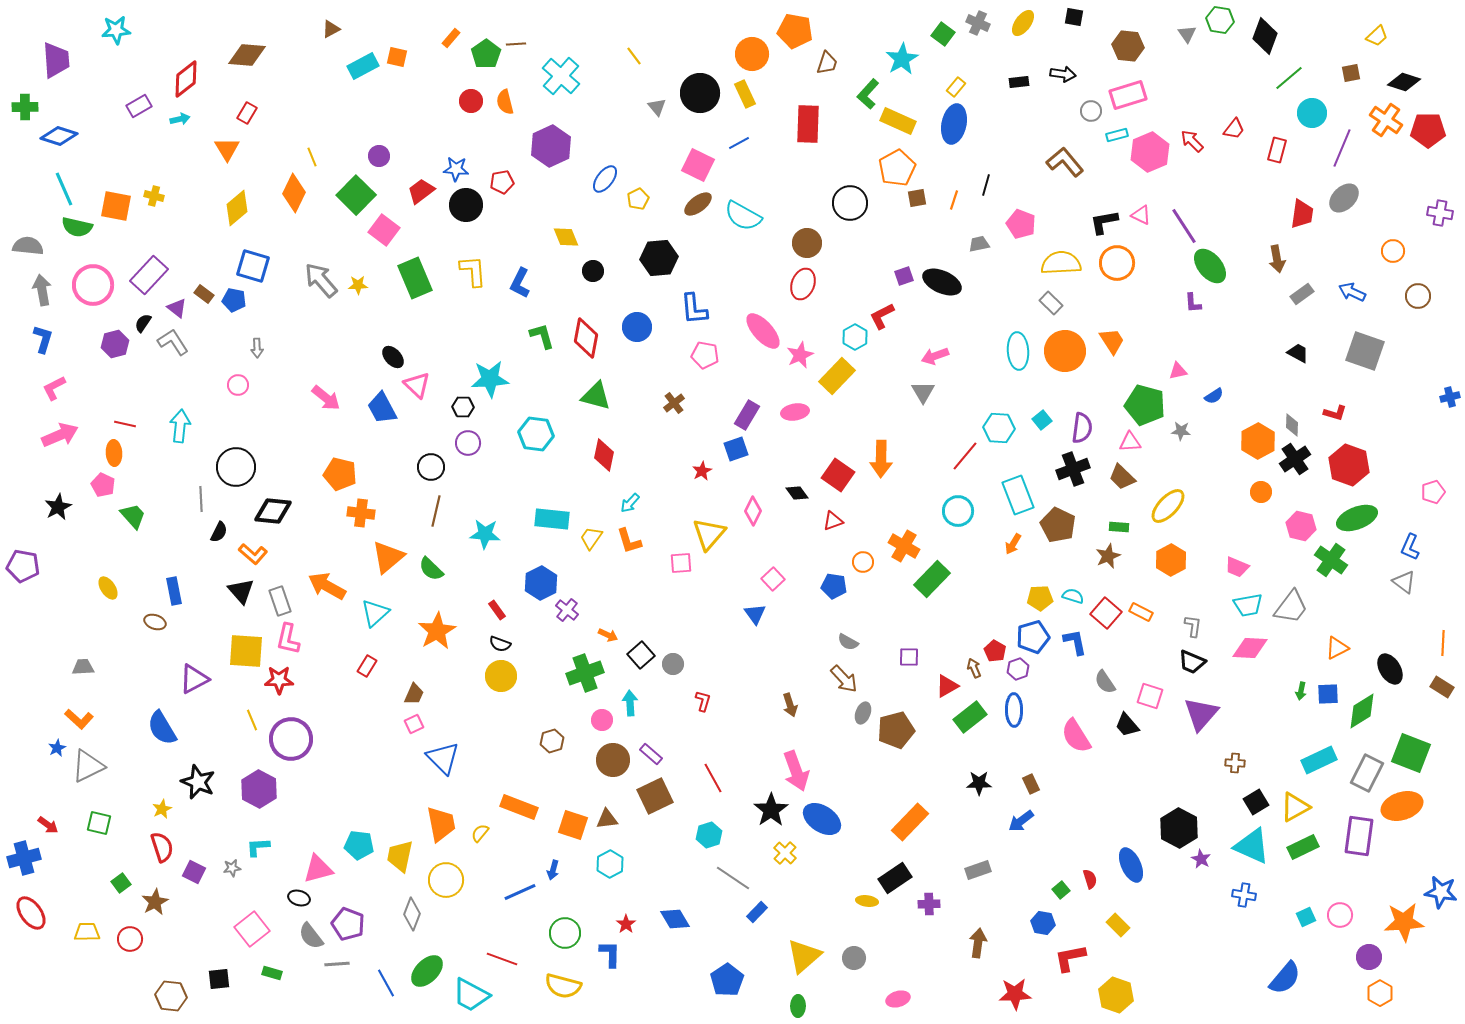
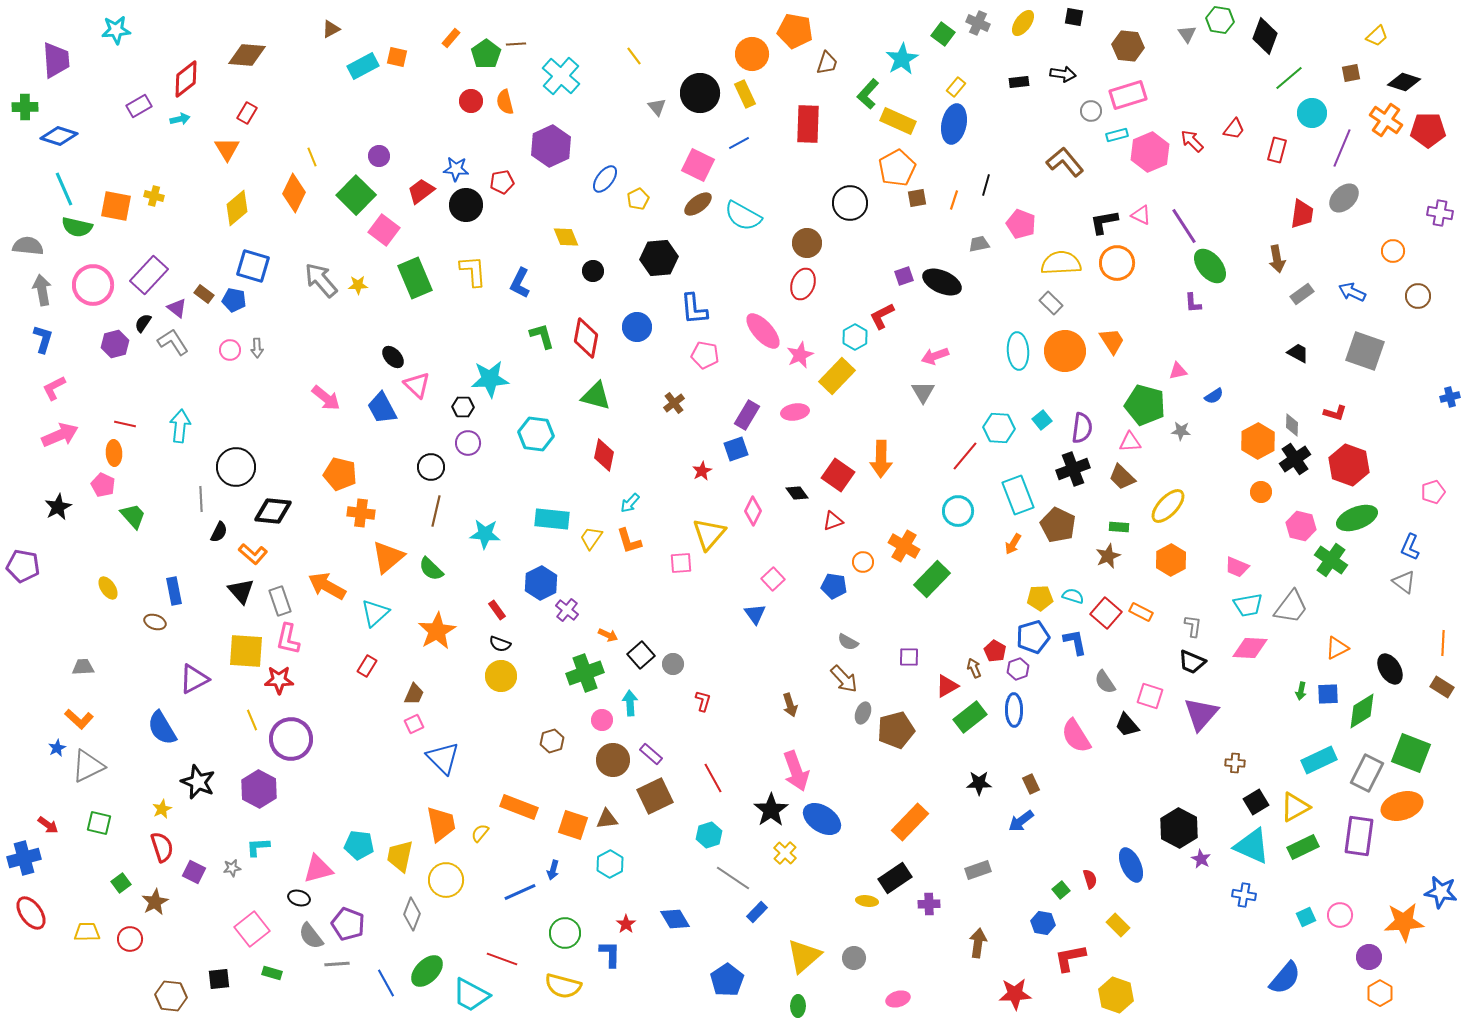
pink circle at (238, 385): moved 8 px left, 35 px up
